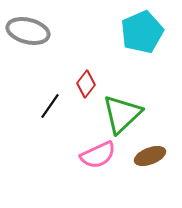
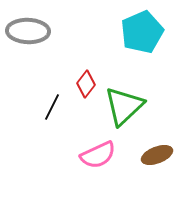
gray ellipse: rotated 12 degrees counterclockwise
black line: moved 2 px right, 1 px down; rotated 8 degrees counterclockwise
green triangle: moved 2 px right, 8 px up
brown ellipse: moved 7 px right, 1 px up
